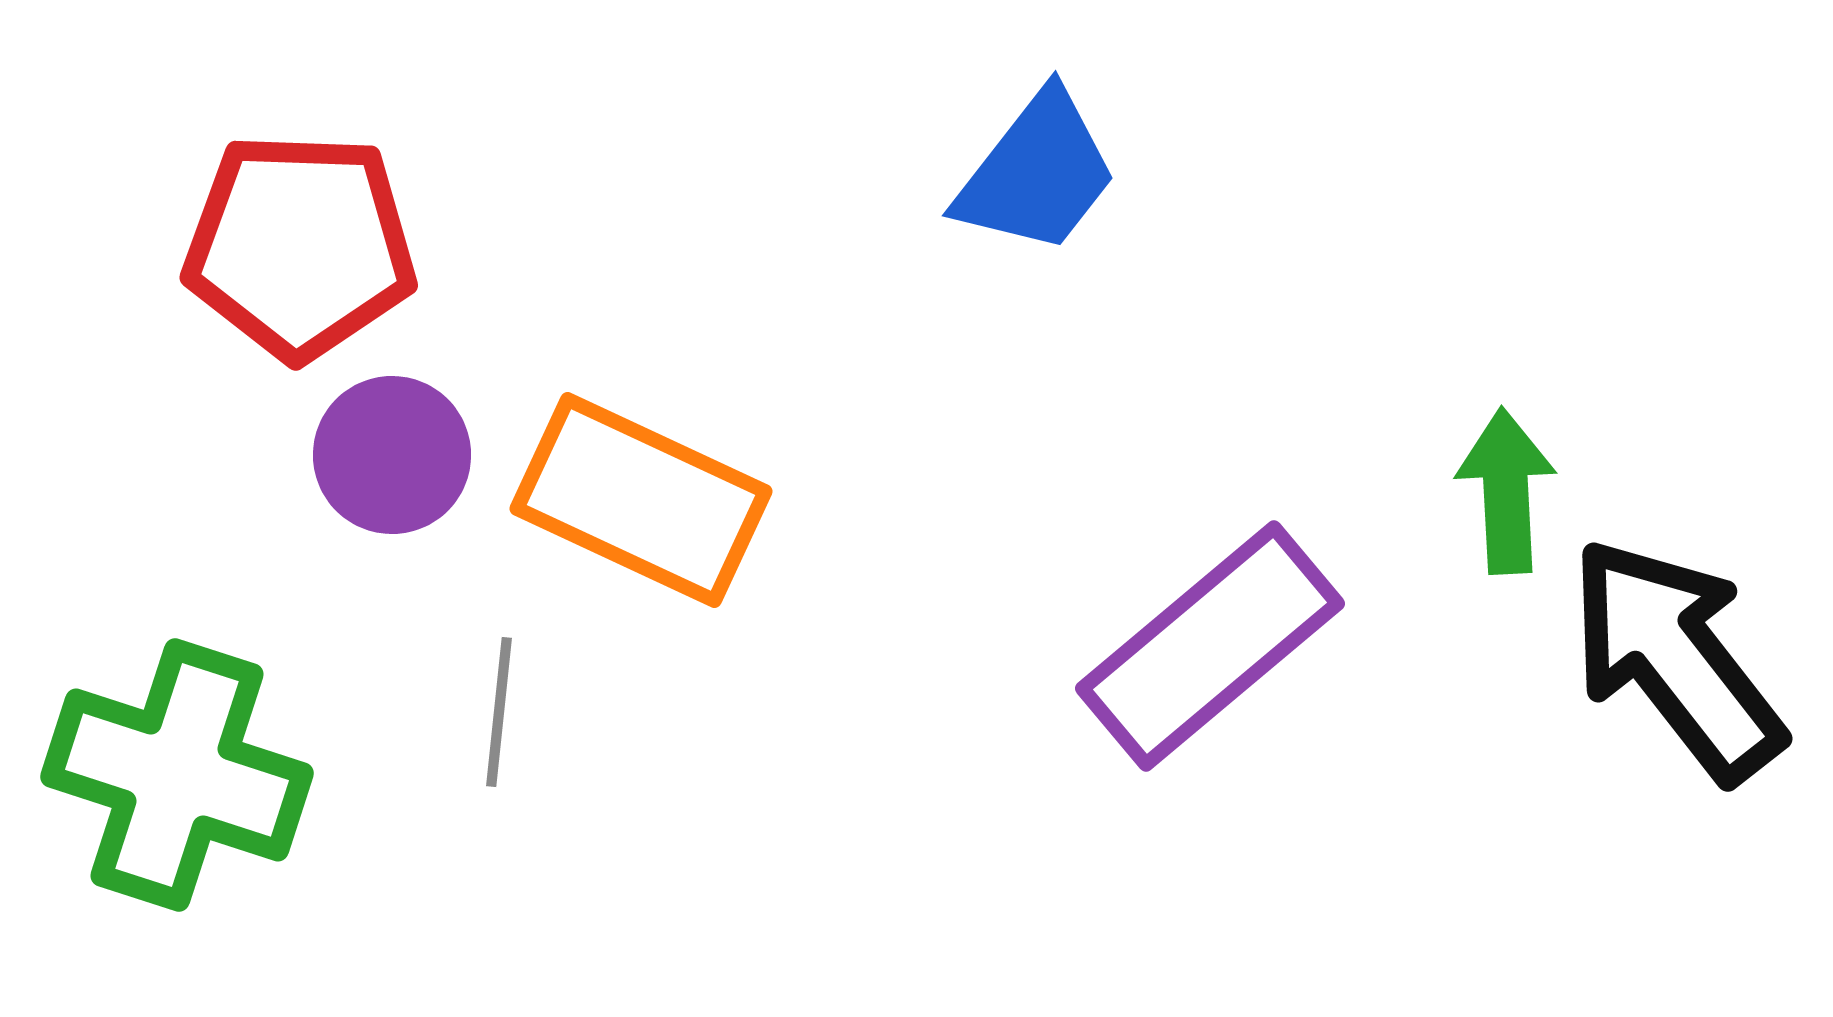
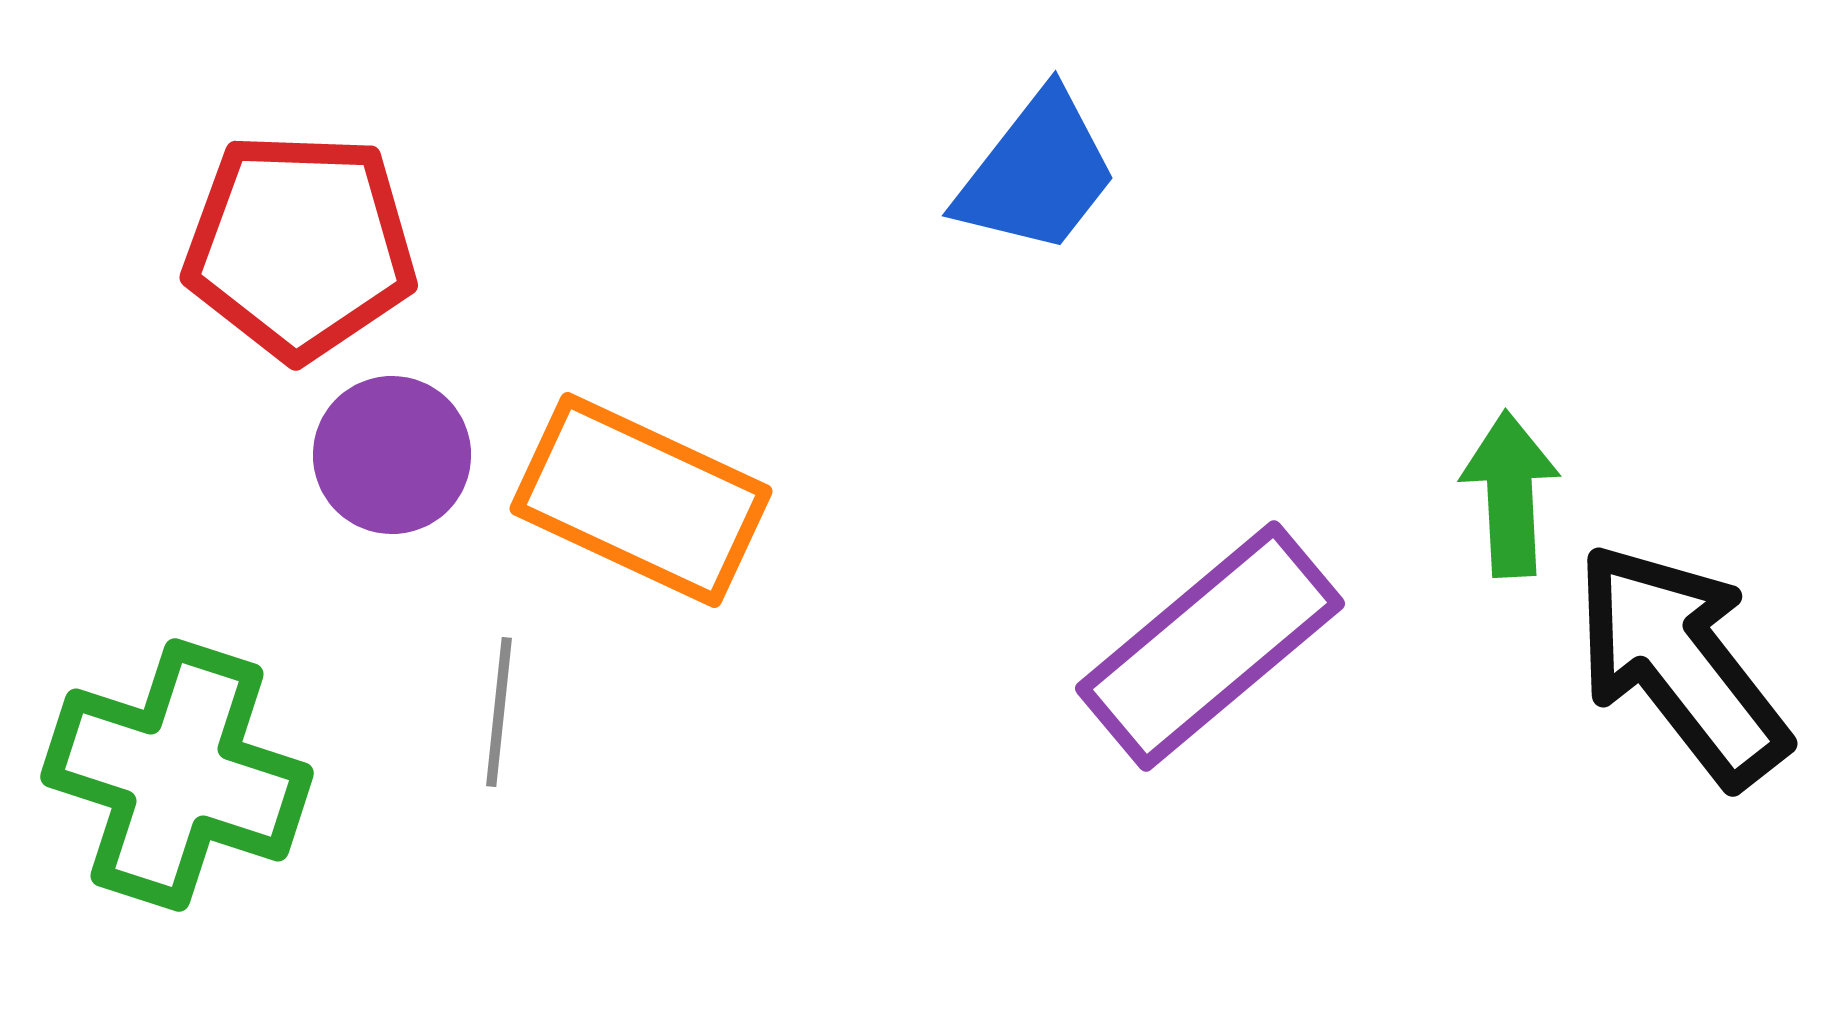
green arrow: moved 4 px right, 3 px down
black arrow: moved 5 px right, 5 px down
